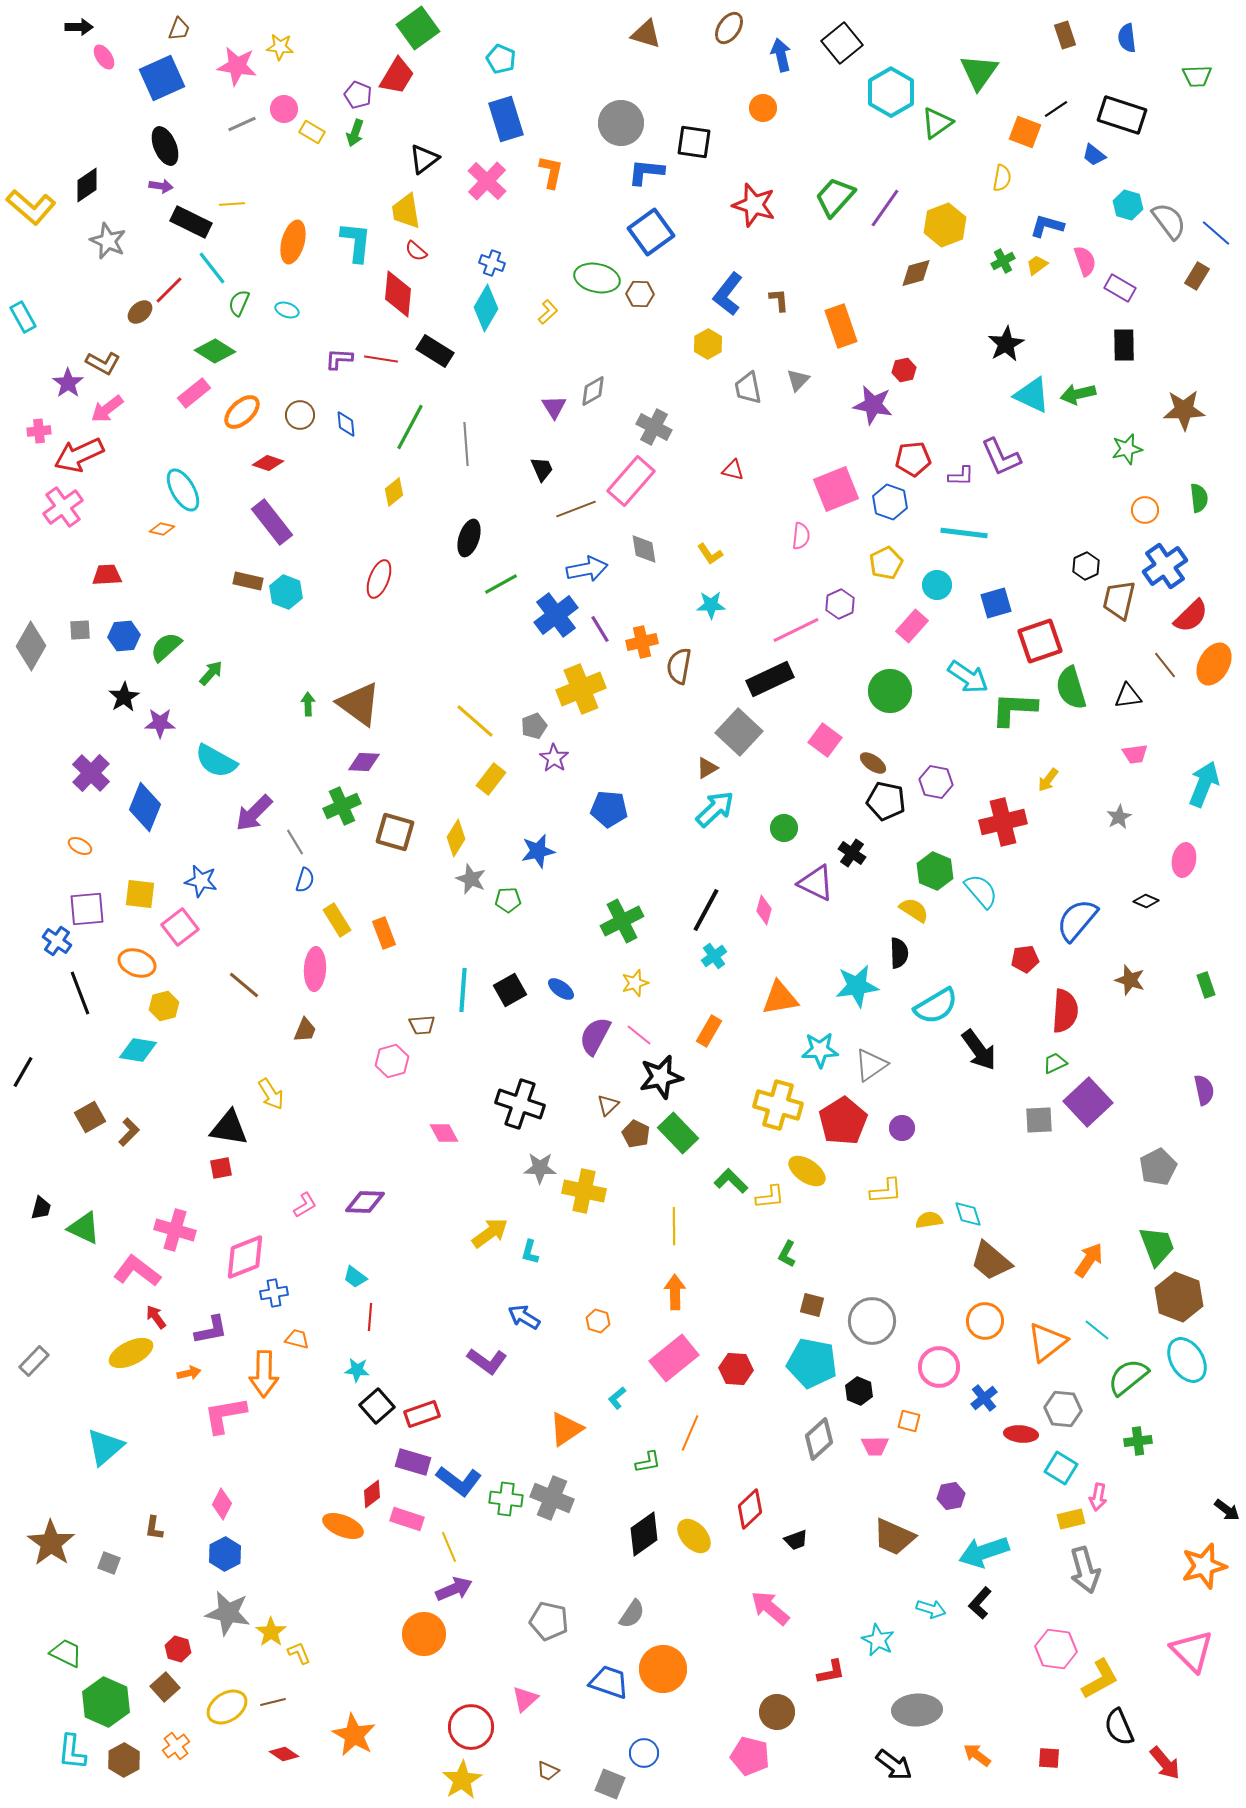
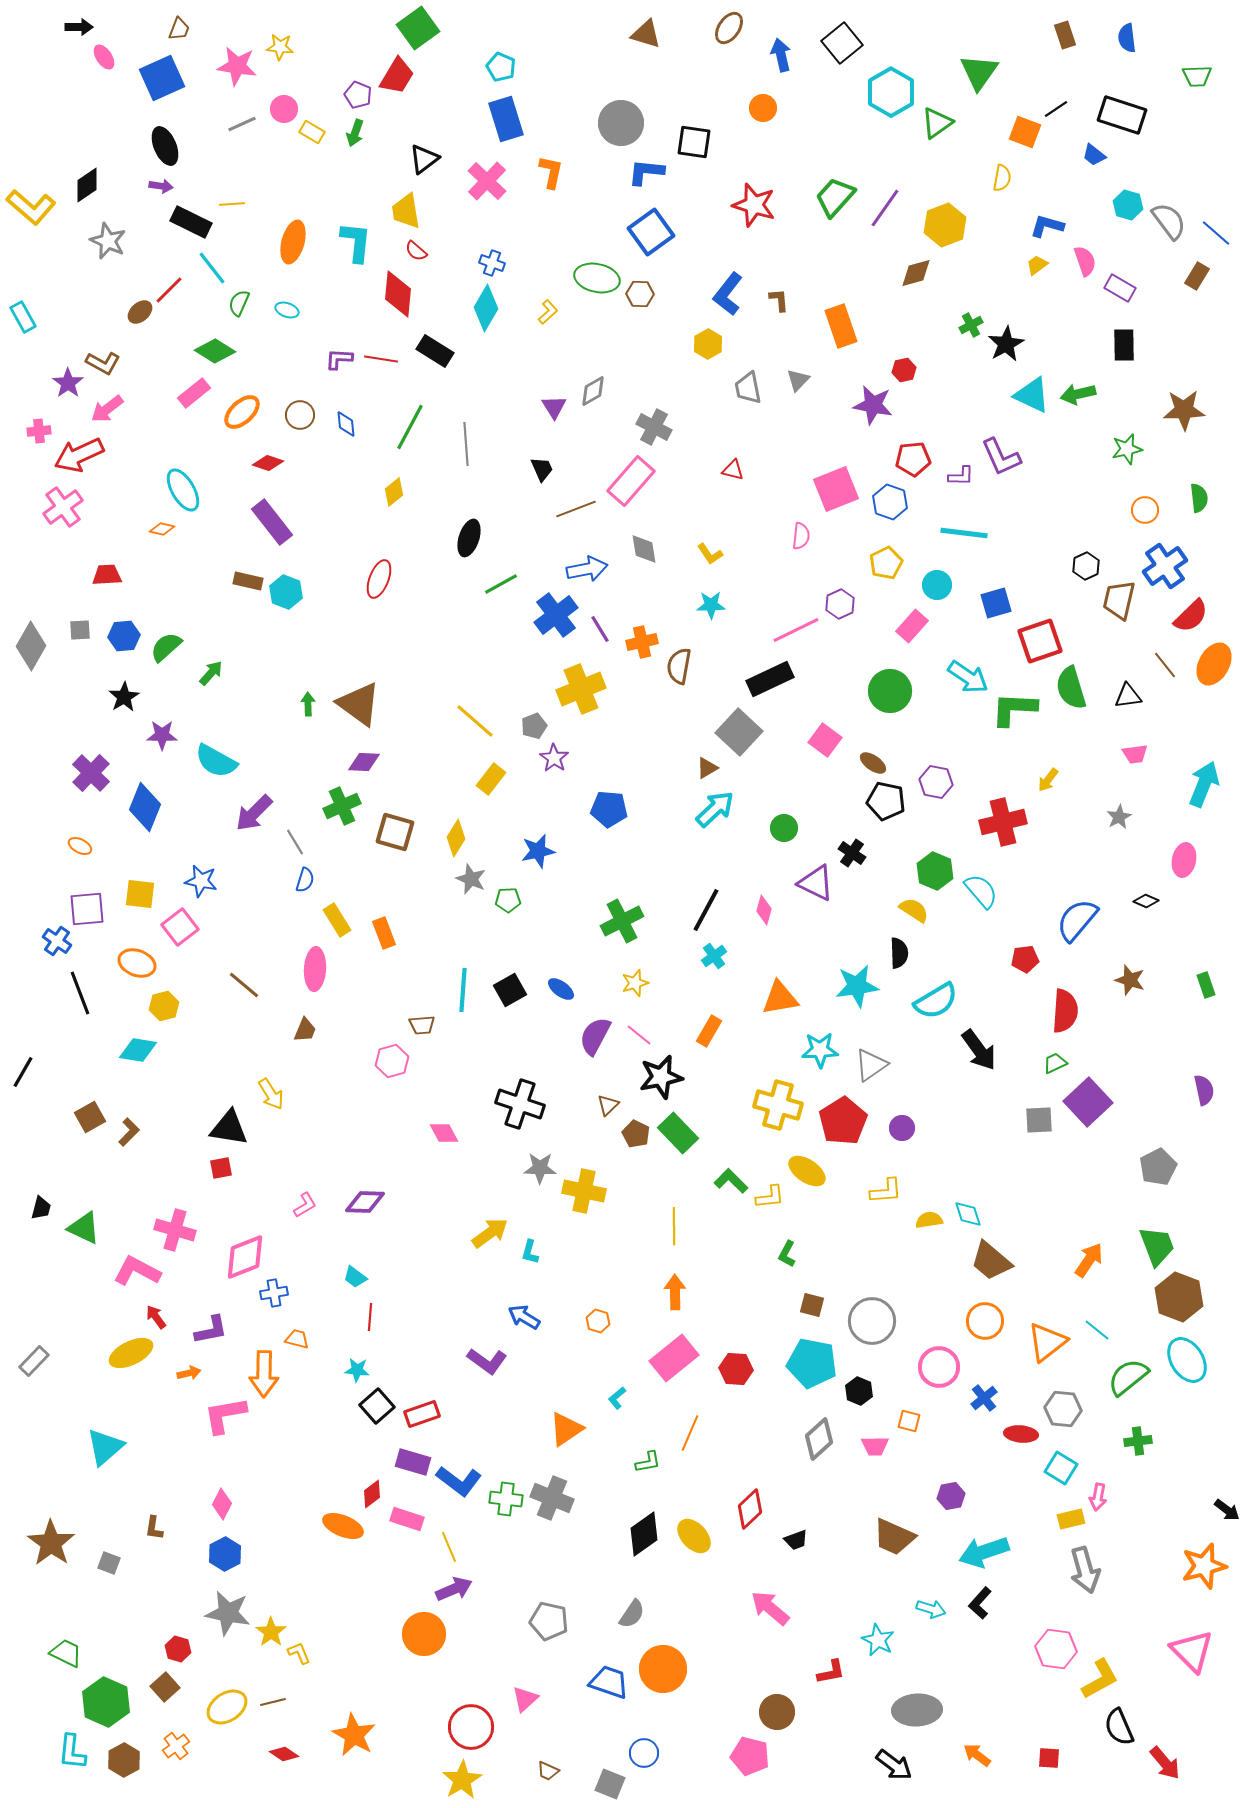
cyan pentagon at (501, 59): moved 8 px down
green cross at (1003, 261): moved 32 px left, 64 px down
purple star at (160, 723): moved 2 px right, 12 px down
cyan semicircle at (936, 1006): moved 5 px up
pink L-shape at (137, 1271): rotated 9 degrees counterclockwise
